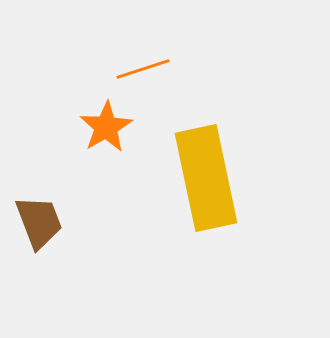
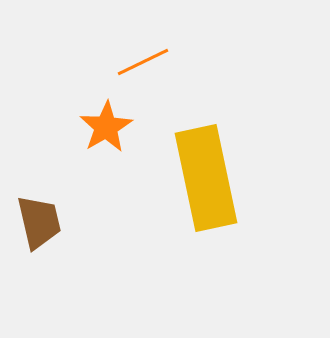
orange line: moved 7 px up; rotated 8 degrees counterclockwise
brown trapezoid: rotated 8 degrees clockwise
